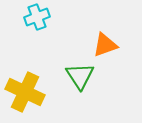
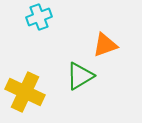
cyan cross: moved 2 px right
green triangle: rotated 32 degrees clockwise
